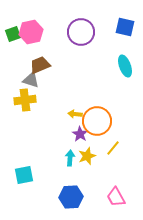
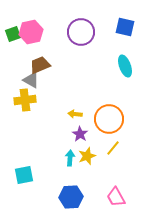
gray triangle: rotated 12 degrees clockwise
orange circle: moved 12 px right, 2 px up
